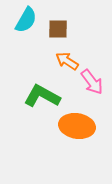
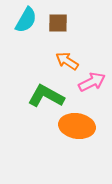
brown square: moved 6 px up
pink arrow: rotated 80 degrees counterclockwise
green L-shape: moved 4 px right
